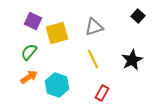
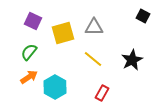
black square: moved 5 px right; rotated 16 degrees counterclockwise
gray triangle: rotated 18 degrees clockwise
yellow square: moved 6 px right
yellow line: rotated 24 degrees counterclockwise
cyan hexagon: moved 2 px left, 2 px down; rotated 10 degrees clockwise
